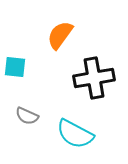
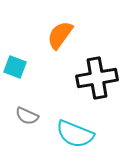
cyan square: rotated 15 degrees clockwise
black cross: moved 3 px right
cyan semicircle: rotated 6 degrees counterclockwise
